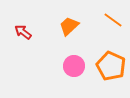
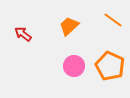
red arrow: moved 2 px down
orange pentagon: moved 1 px left
